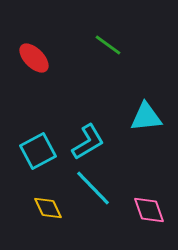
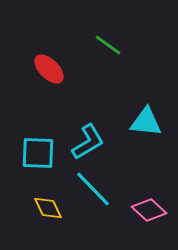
red ellipse: moved 15 px right, 11 px down
cyan triangle: moved 5 px down; rotated 12 degrees clockwise
cyan square: moved 2 px down; rotated 30 degrees clockwise
cyan line: moved 1 px down
pink diamond: rotated 28 degrees counterclockwise
